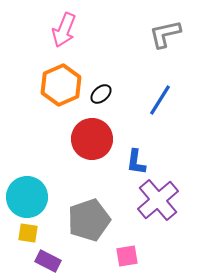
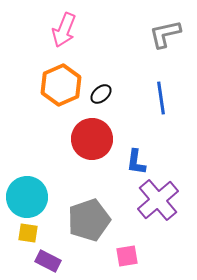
blue line: moved 1 px right, 2 px up; rotated 40 degrees counterclockwise
